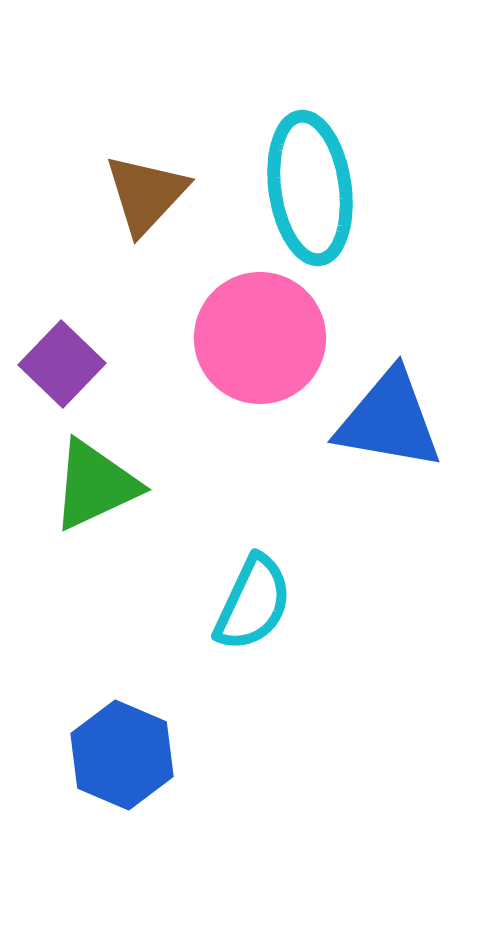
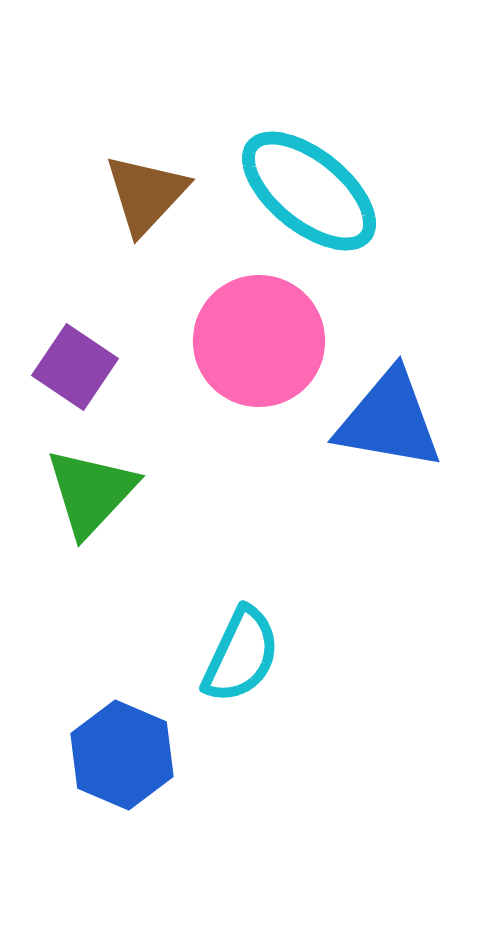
cyan ellipse: moved 1 px left, 3 px down; rotated 43 degrees counterclockwise
pink circle: moved 1 px left, 3 px down
purple square: moved 13 px right, 3 px down; rotated 10 degrees counterclockwise
green triangle: moved 4 px left, 7 px down; rotated 22 degrees counterclockwise
cyan semicircle: moved 12 px left, 52 px down
